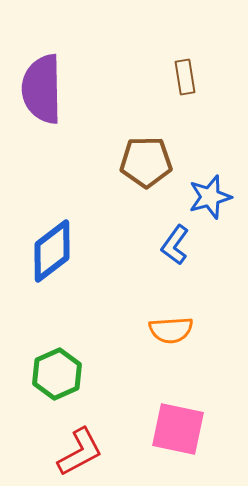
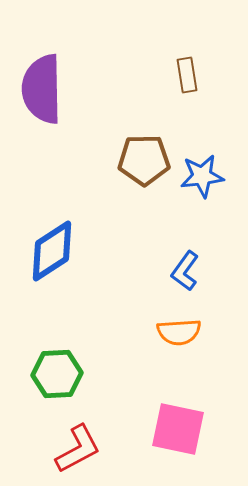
brown rectangle: moved 2 px right, 2 px up
brown pentagon: moved 2 px left, 2 px up
blue star: moved 8 px left, 21 px up; rotated 9 degrees clockwise
blue L-shape: moved 10 px right, 26 px down
blue diamond: rotated 4 degrees clockwise
orange semicircle: moved 8 px right, 2 px down
green hexagon: rotated 21 degrees clockwise
red L-shape: moved 2 px left, 3 px up
